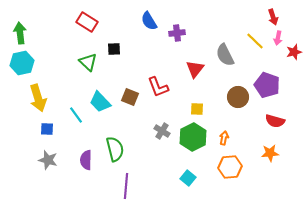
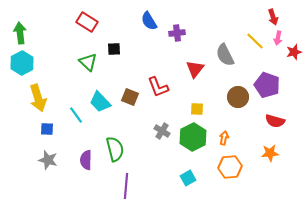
cyan hexagon: rotated 15 degrees counterclockwise
cyan square: rotated 21 degrees clockwise
